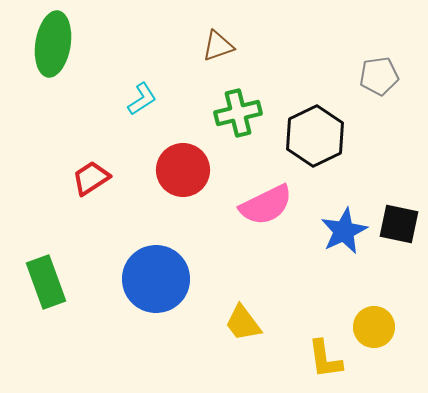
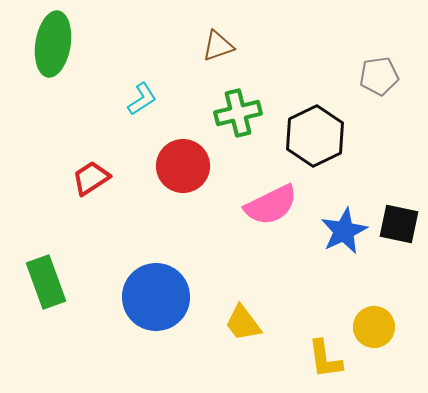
red circle: moved 4 px up
pink semicircle: moved 5 px right
blue circle: moved 18 px down
